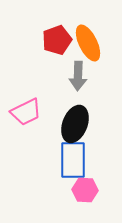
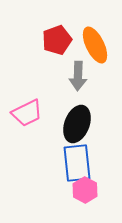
orange ellipse: moved 7 px right, 2 px down
pink trapezoid: moved 1 px right, 1 px down
black ellipse: moved 2 px right
blue rectangle: moved 4 px right, 3 px down; rotated 6 degrees counterclockwise
pink hexagon: rotated 25 degrees clockwise
